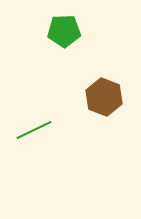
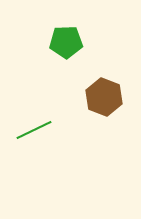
green pentagon: moved 2 px right, 11 px down
